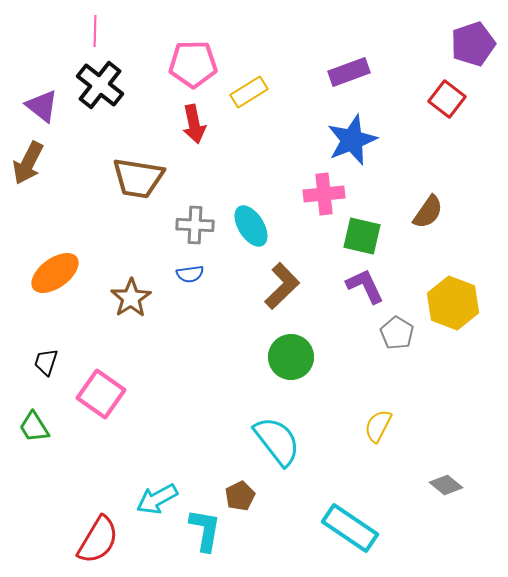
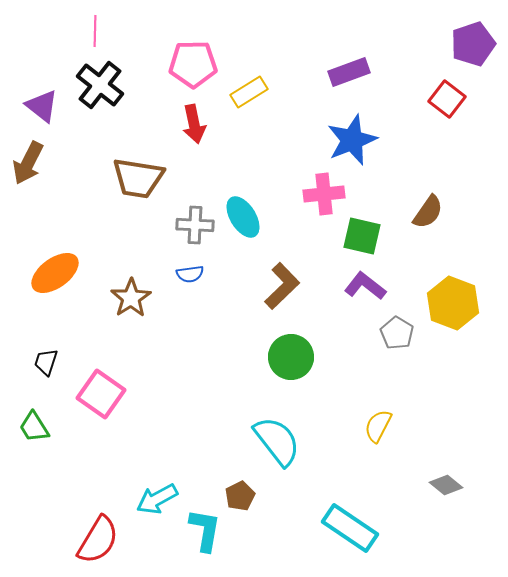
cyan ellipse: moved 8 px left, 9 px up
purple L-shape: rotated 27 degrees counterclockwise
